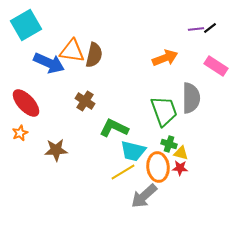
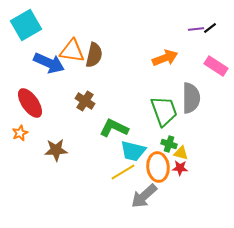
red ellipse: moved 4 px right; rotated 8 degrees clockwise
